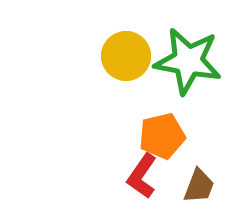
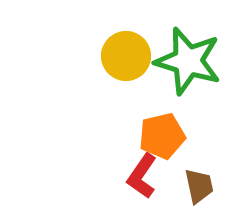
green star: rotated 6 degrees clockwise
brown trapezoid: rotated 33 degrees counterclockwise
